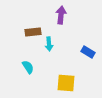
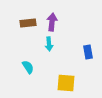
purple arrow: moved 9 px left, 7 px down
brown rectangle: moved 5 px left, 9 px up
blue rectangle: rotated 48 degrees clockwise
